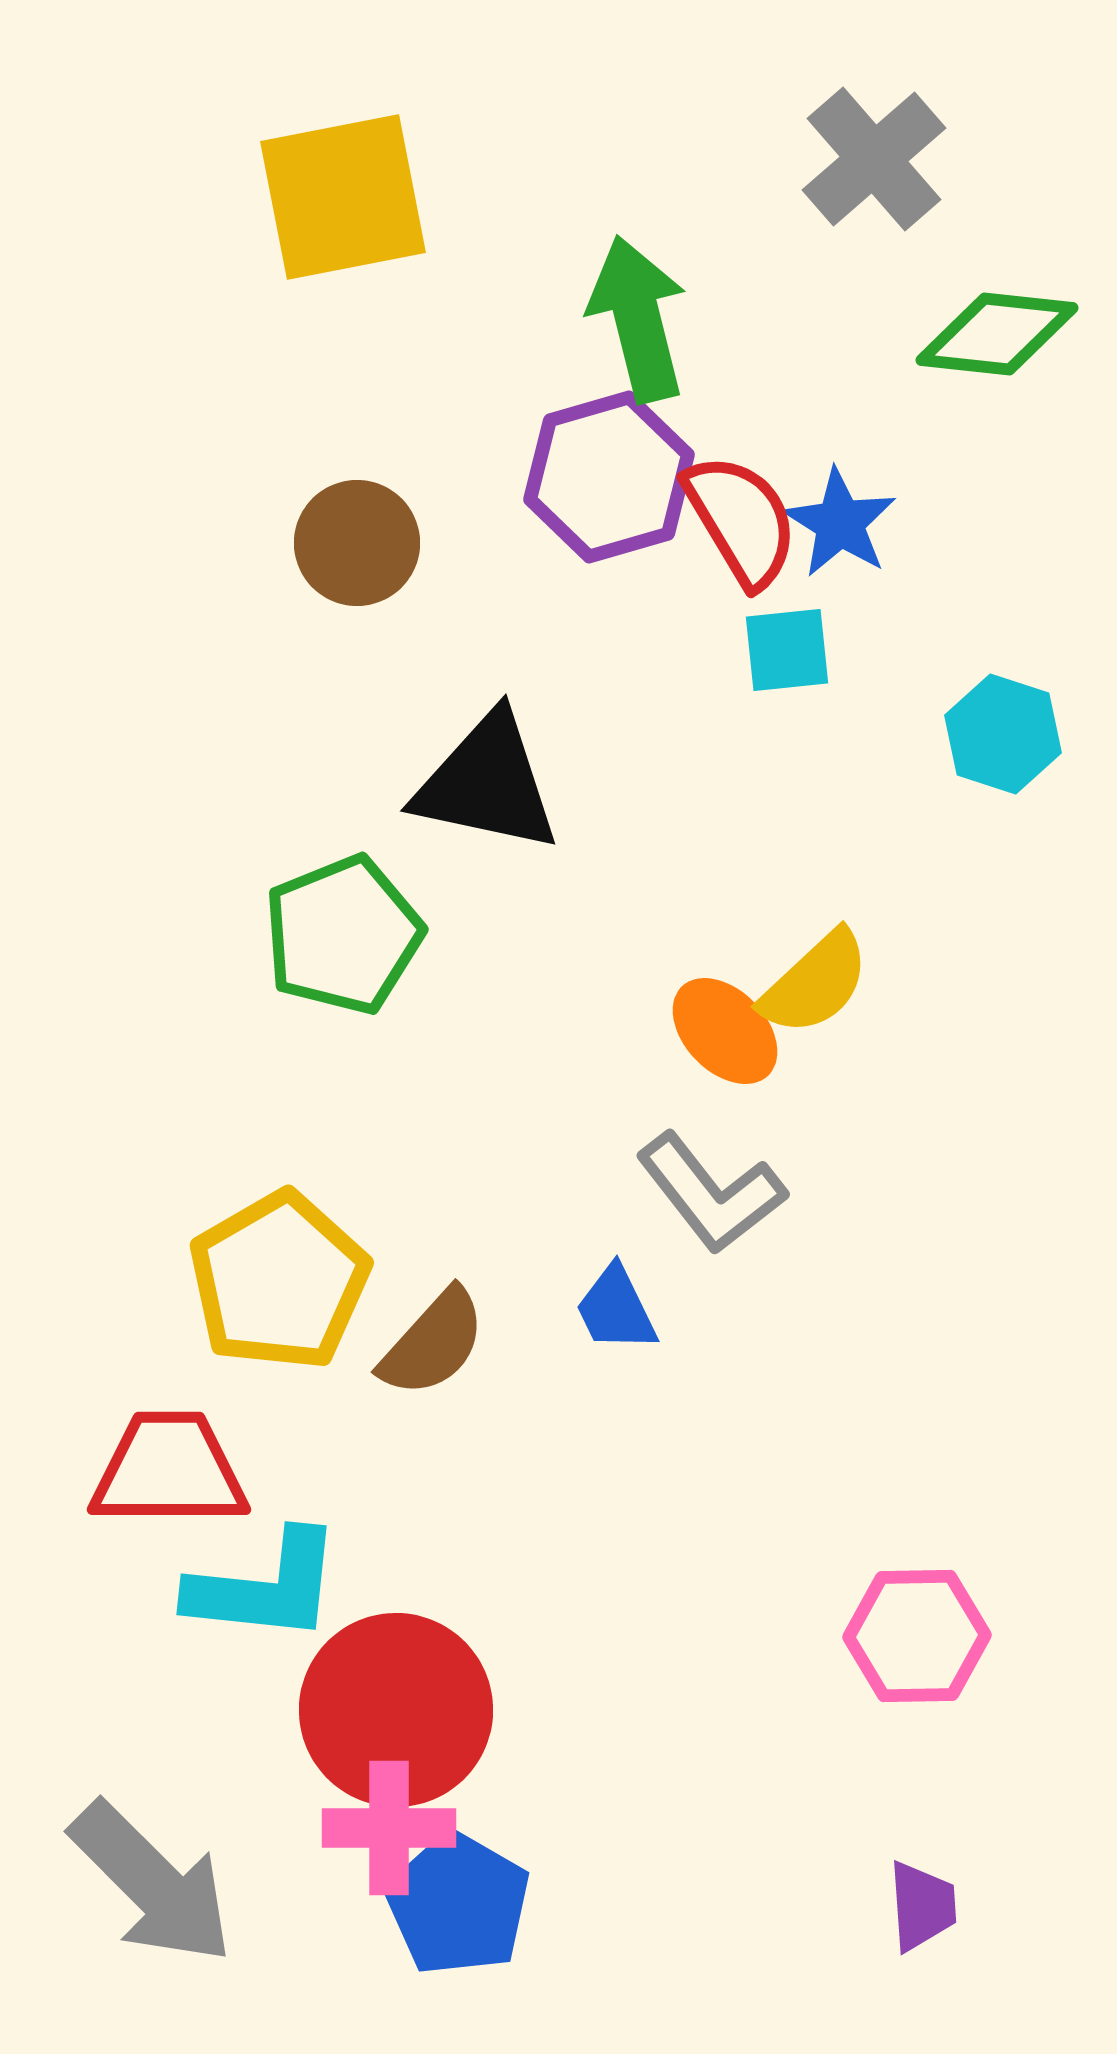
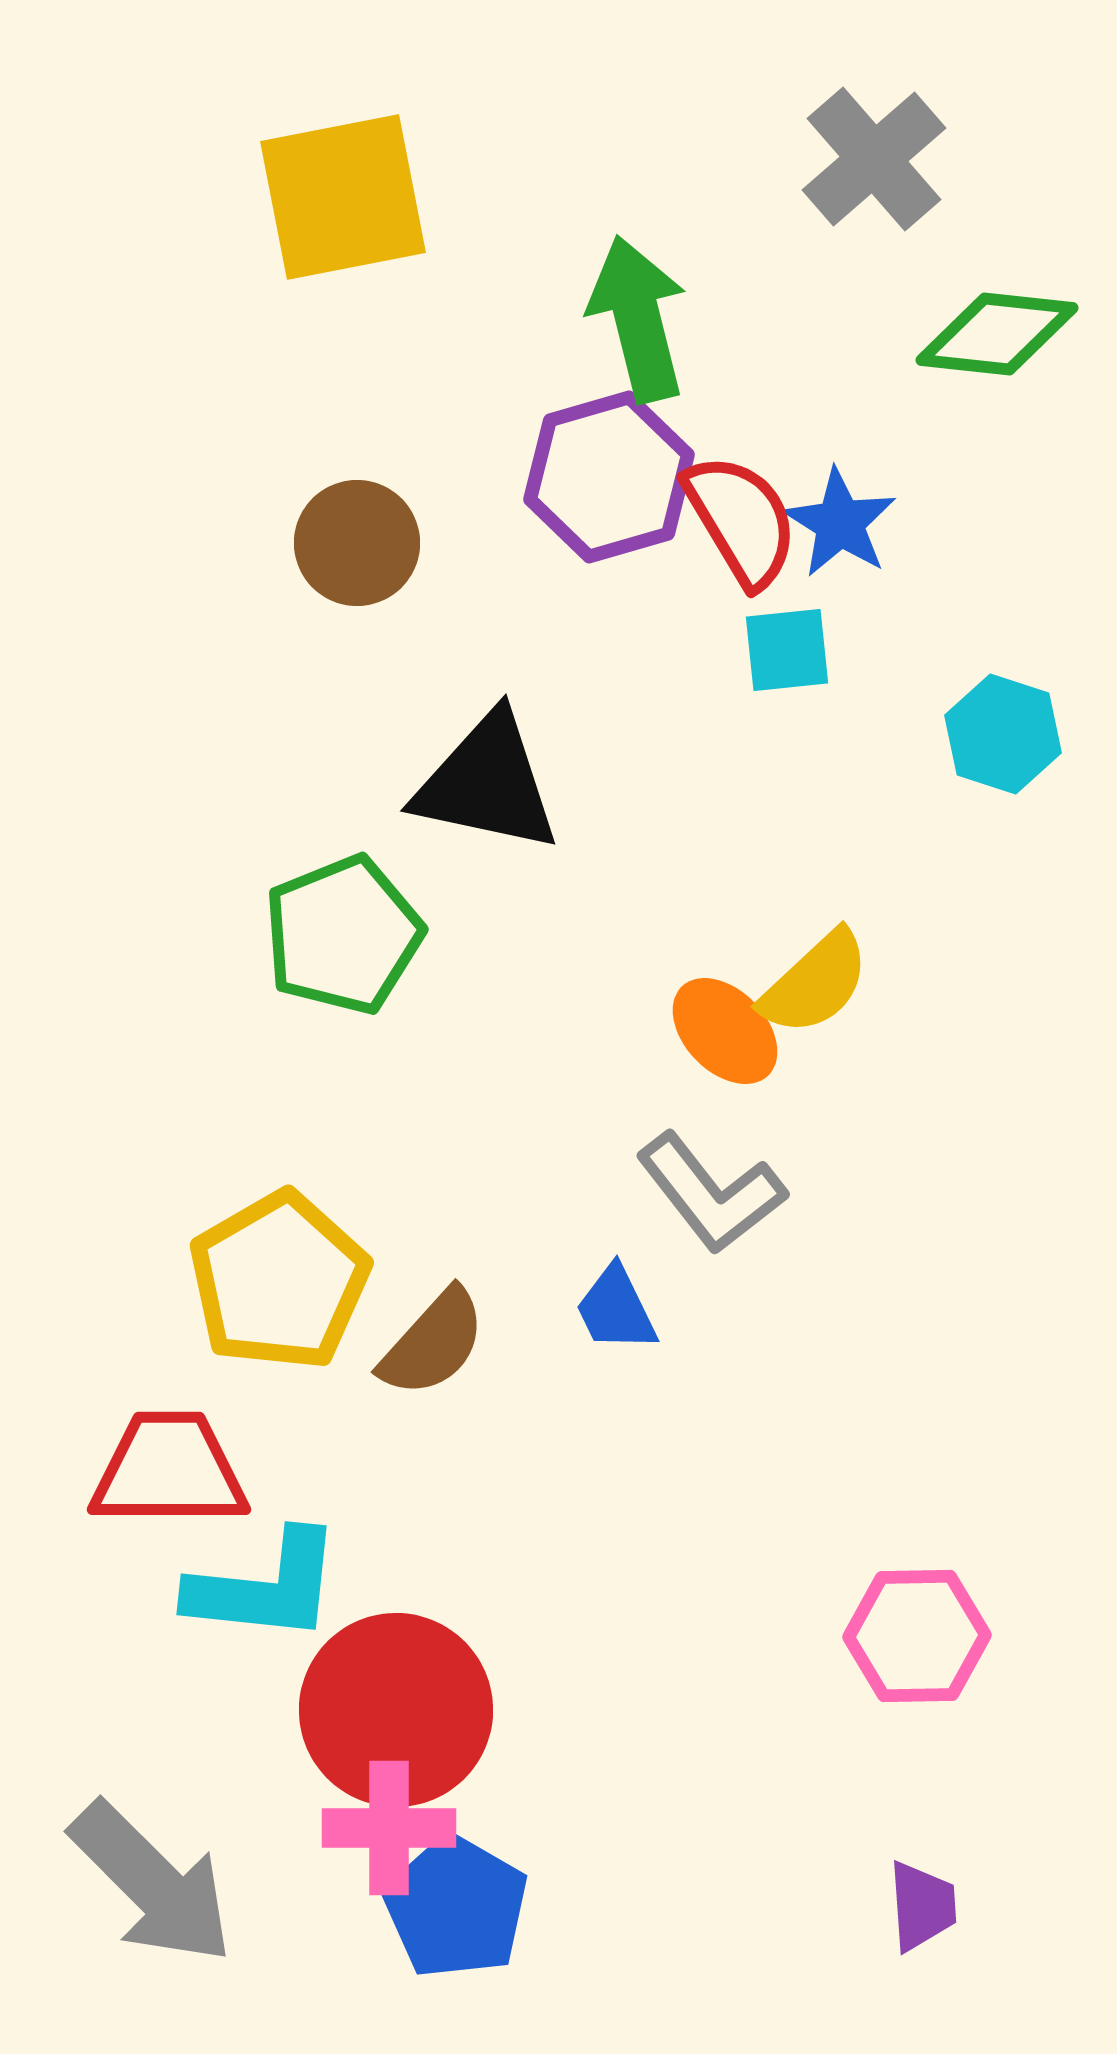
blue pentagon: moved 2 px left, 3 px down
